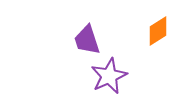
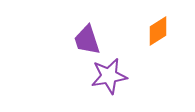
purple star: rotated 15 degrees clockwise
